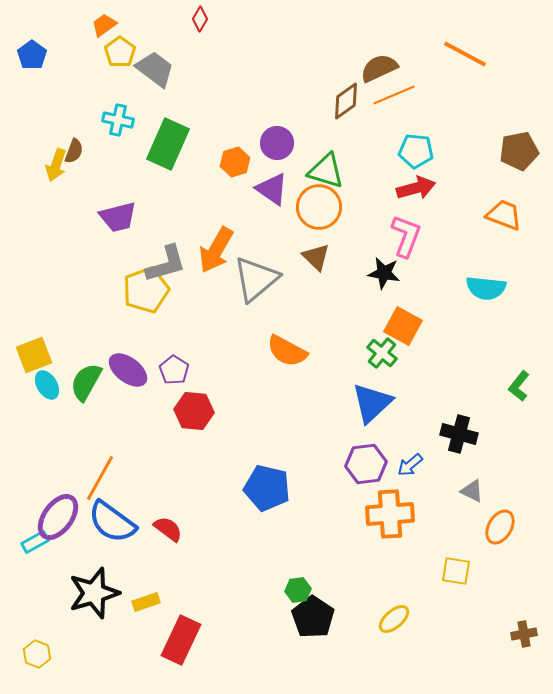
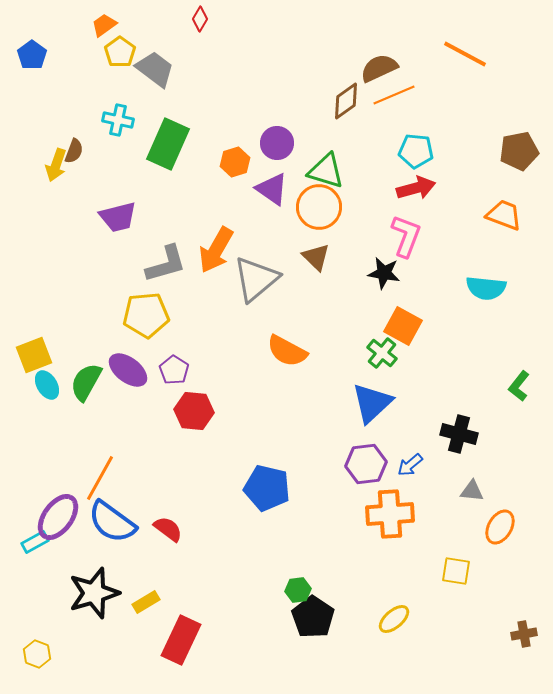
yellow pentagon at (146, 290): moved 25 px down; rotated 15 degrees clockwise
gray triangle at (472, 491): rotated 20 degrees counterclockwise
yellow rectangle at (146, 602): rotated 12 degrees counterclockwise
